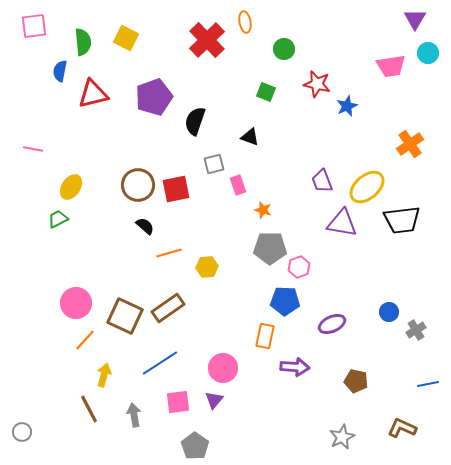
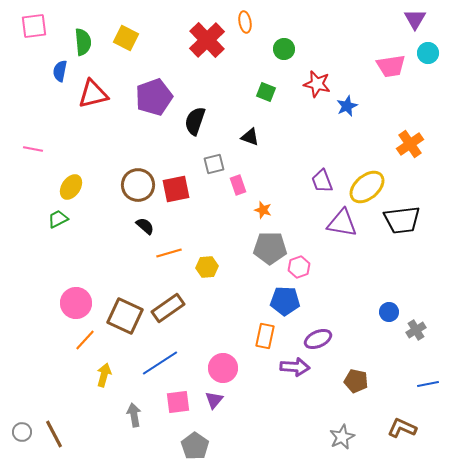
purple ellipse at (332, 324): moved 14 px left, 15 px down
brown line at (89, 409): moved 35 px left, 25 px down
